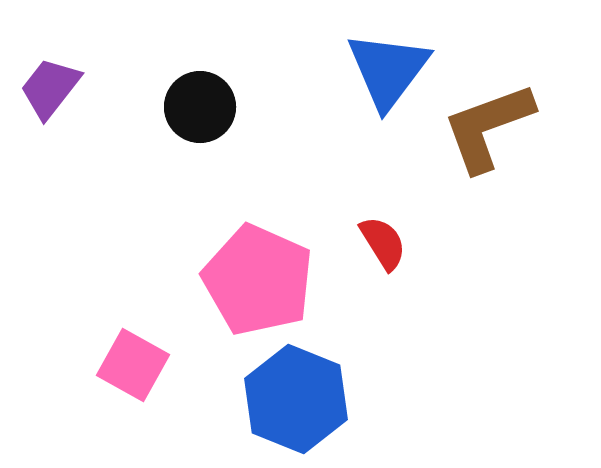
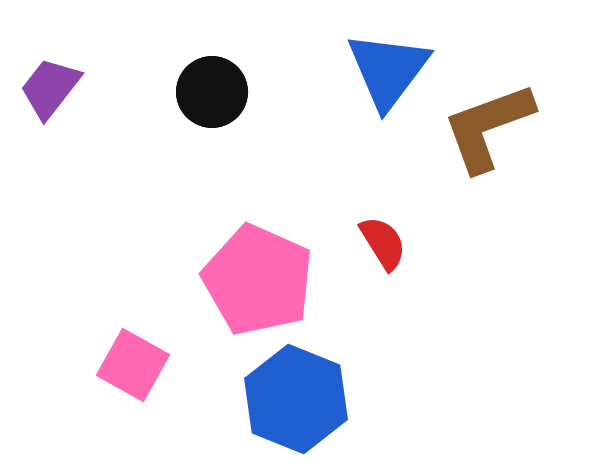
black circle: moved 12 px right, 15 px up
